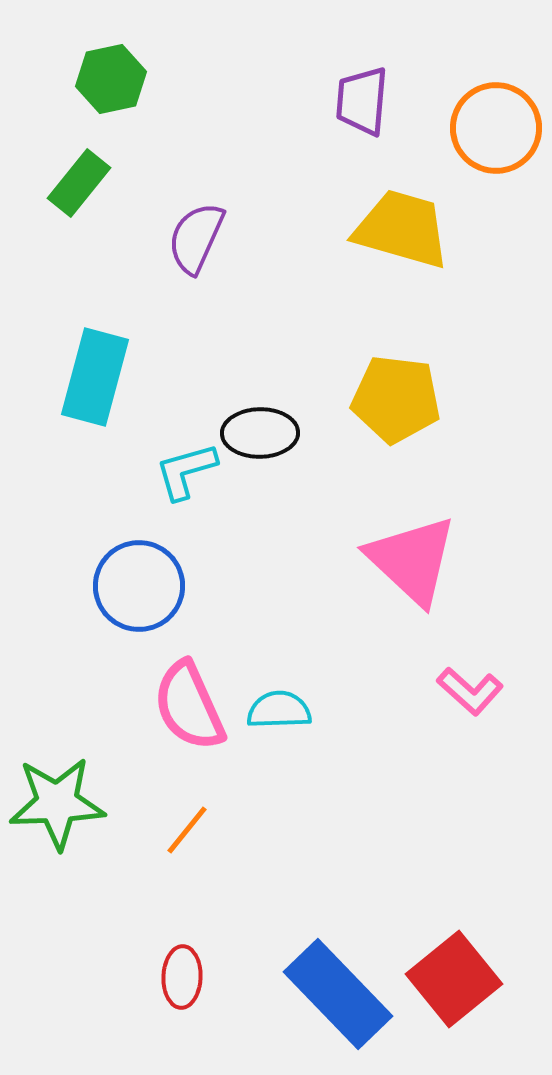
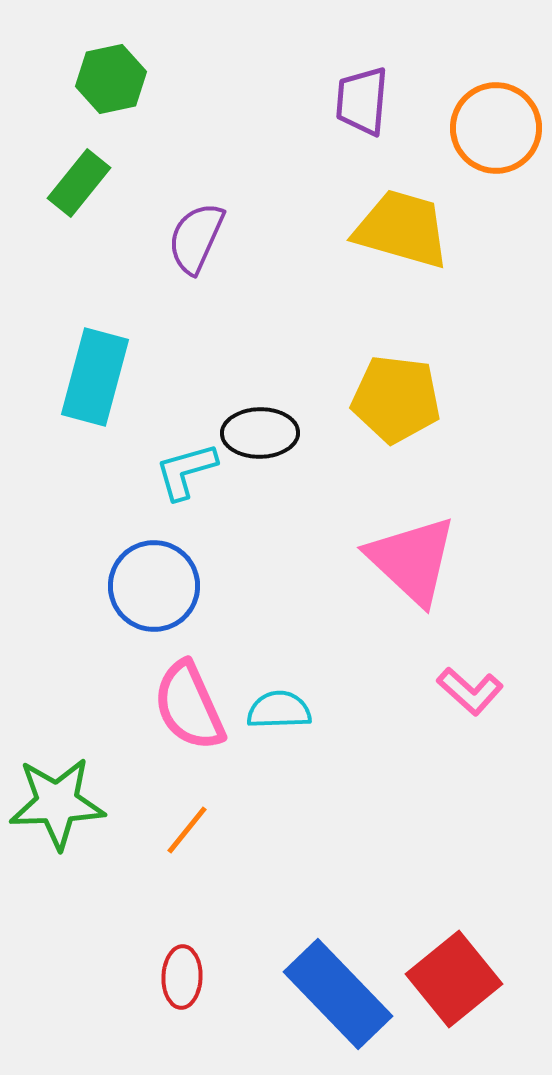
blue circle: moved 15 px right
